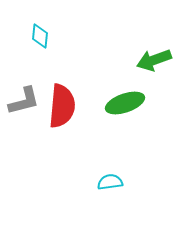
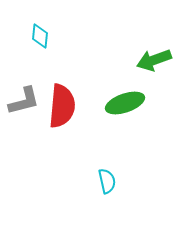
cyan semicircle: moved 3 px left, 1 px up; rotated 85 degrees clockwise
